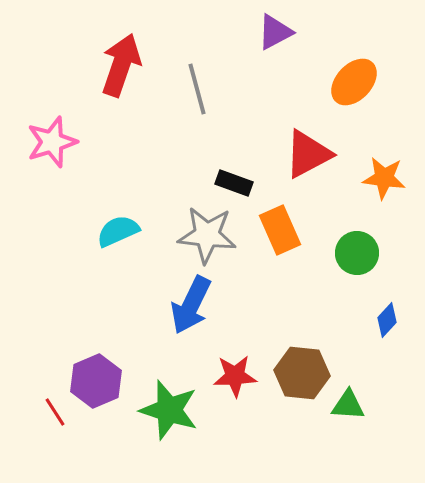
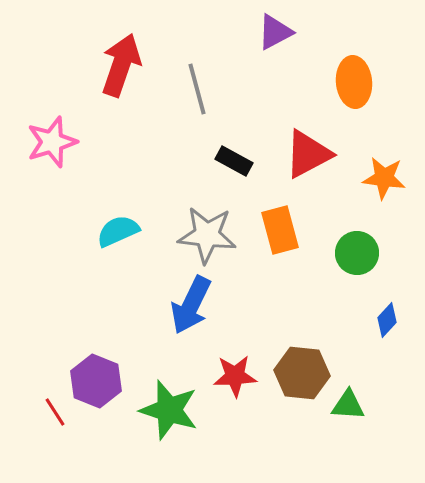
orange ellipse: rotated 48 degrees counterclockwise
black rectangle: moved 22 px up; rotated 9 degrees clockwise
orange rectangle: rotated 9 degrees clockwise
purple hexagon: rotated 15 degrees counterclockwise
